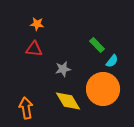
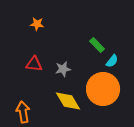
red triangle: moved 15 px down
orange arrow: moved 3 px left, 4 px down
